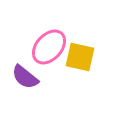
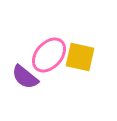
pink ellipse: moved 8 px down
